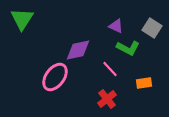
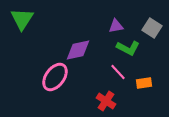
purple triangle: rotated 35 degrees counterclockwise
pink line: moved 8 px right, 3 px down
red cross: moved 1 px left, 2 px down; rotated 18 degrees counterclockwise
